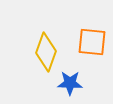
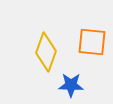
blue star: moved 1 px right, 2 px down
